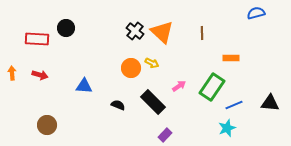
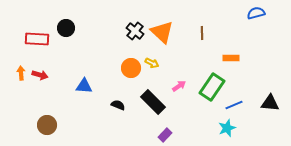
orange arrow: moved 9 px right
